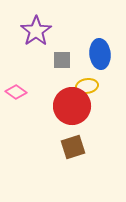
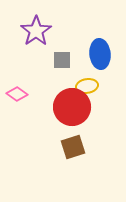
pink diamond: moved 1 px right, 2 px down
red circle: moved 1 px down
